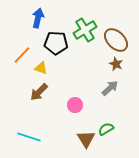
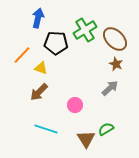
brown ellipse: moved 1 px left, 1 px up
cyan line: moved 17 px right, 8 px up
